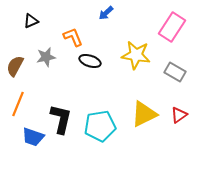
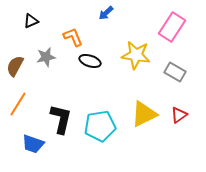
orange line: rotated 10 degrees clockwise
blue trapezoid: moved 7 px down
